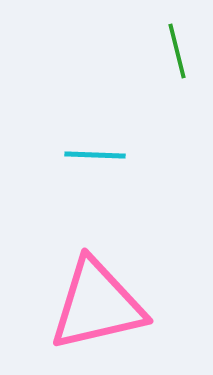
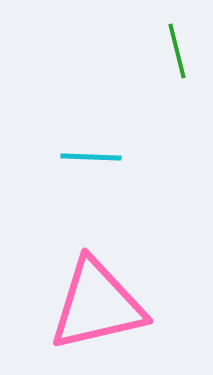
cyan line: moved 4 px left, 2 px down
